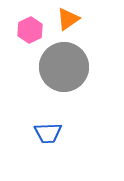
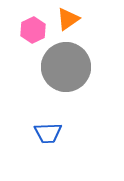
pink hexagon: moved 3 px right
gray circle: moved 2 px right
